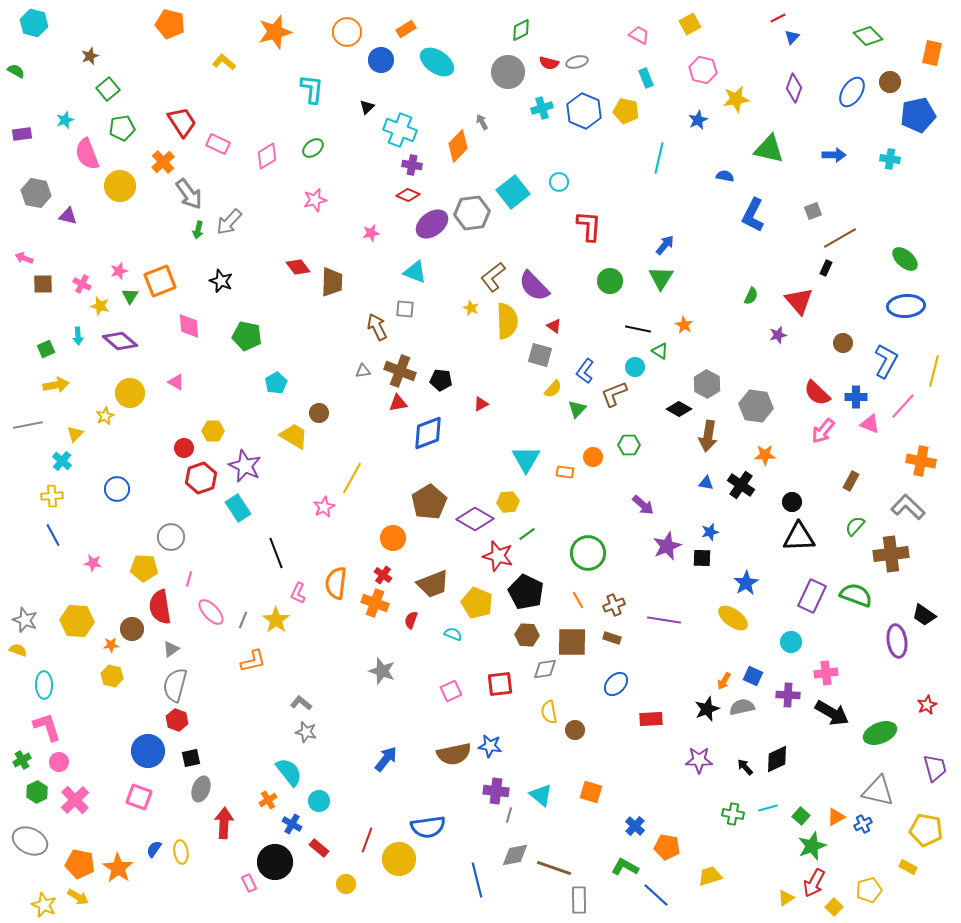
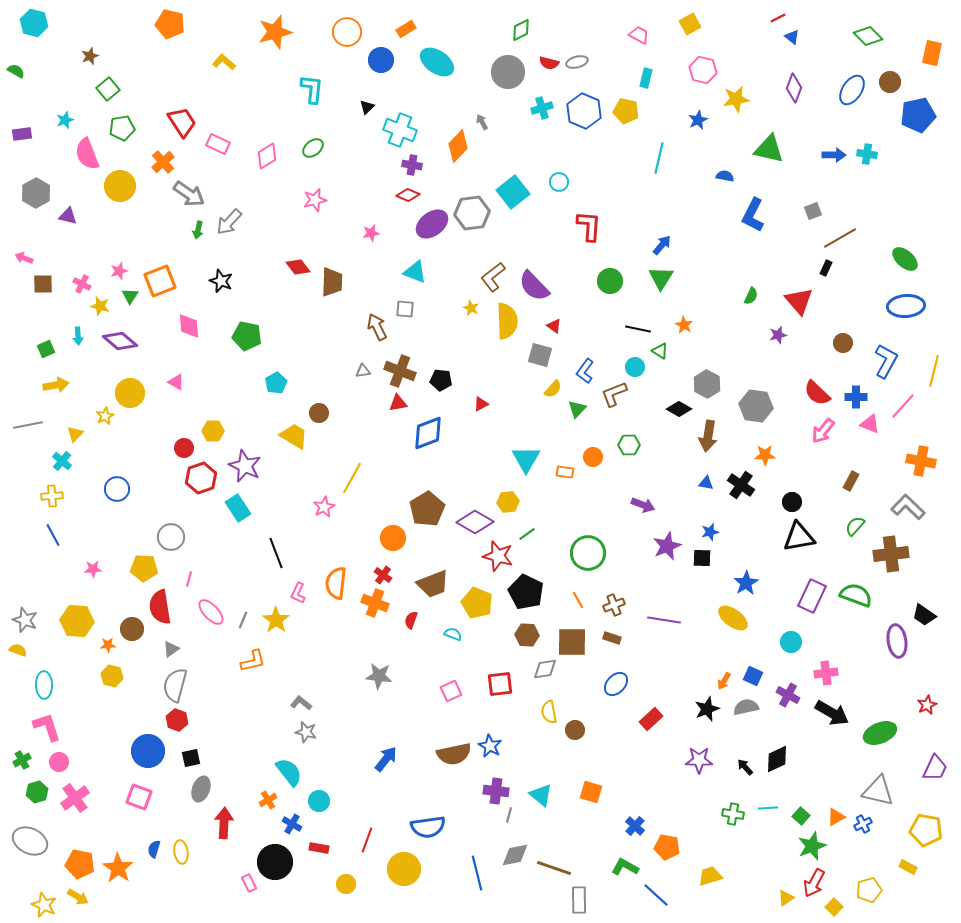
blue triangle at (792, 37): rotated 35 degrees counterclockwise
cyan rectangle at (646, 78): rotated 36 degrees clockwise
blue ellipse at (852, 92): moved 2 px up
cyan cross at (890, 159): moved 23 px left, 5 px up
gray hexagon at (36, 193): rotated 20 degrees clockwise
gray arrow at (189, 194): rotated 20 degrees counterclockwise
blue arrow at (665, 245): moved 3 px left
brown pentagon at (429, 502): moved 2 px left, 7 px down
purple arrow at (643, 505): rotated 20 degrees counterclockwise
purple diamond at (475, 519): moved 3 px down
black triangle at (799, 537): rotated 8 degrees counterclockwise
pink star at (93, 563): moved 6 px down; rotated 12 degrees counterclockwise
orange star at (111, 645): moved 3 px left
gray star at (382, 671): moved 3 px left, 5 px down; rotated 12 degrees counterclockwise
purple cross at (788, 695): rotated 25 degrees clockwise
gray semicircle at (742, 707): moved 4 px right
red rectangle at (651, 719): rotated 40 degrees counterclockwise
blue star at (490, 746): rotated 20 degrees clockwise
purple trapezoid at (935, 768): rotated 40 degrees clockwise
green hexagon at (37, 792): rotated 10 degrees clockwise
pink cross at (75, 800): moved 2 px up; rotated 8 degrees clockwise
cyan line at (768, 808): rotated 12 degrees clockwise
red rectangle at (319, 848): rotated 30 degrees counterclockwise
blue semicircle at (154, 849): rotated 18 degrees counterclockwise
yellow circle at (399, 859): moved 5 px right, 10 px down
blue line at (477, 880): moved 7 px up
